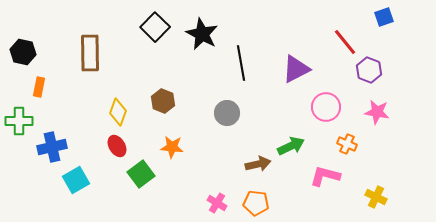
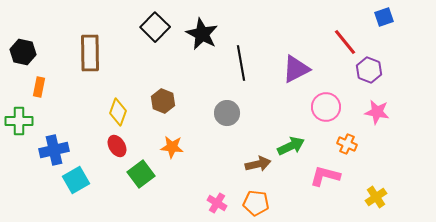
blue cross: moved 2 px right, 3 px down
yellow cross: rotated 30 degrees clockwise
